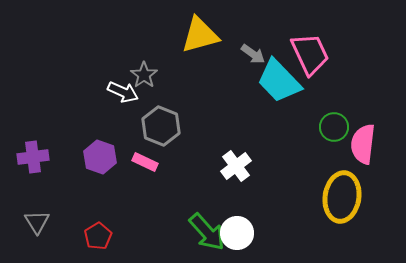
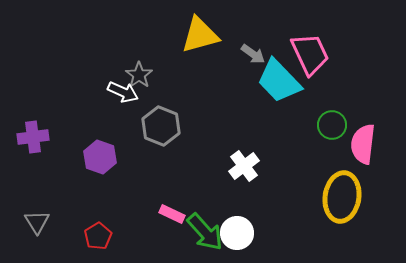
gray star: moved 5 px left
green circle: moved 2 px left, 2 px up
purple cross: moved 20 px up
pink rectangle: moved 27 px right, 52 px down
white cross: moved 8 px right
green arrow: moved 2 px left
